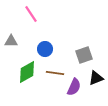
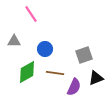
gray triangle: moved 3 px right
